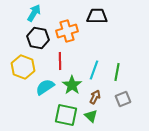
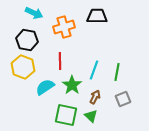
cyan arrow: rotated 84 degrees clockwise
orange cross: moved 3 px left, 4 px up
black hexagon: moved 11 px left, 2 px down
